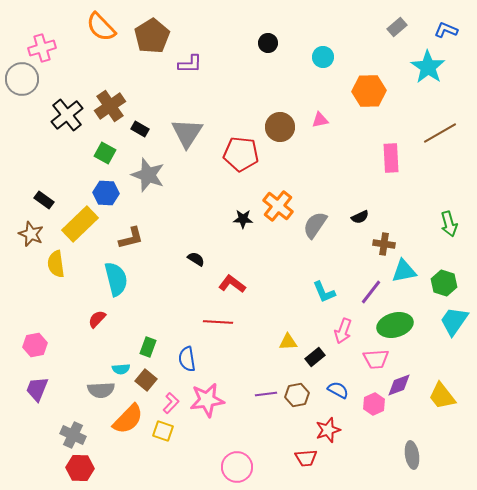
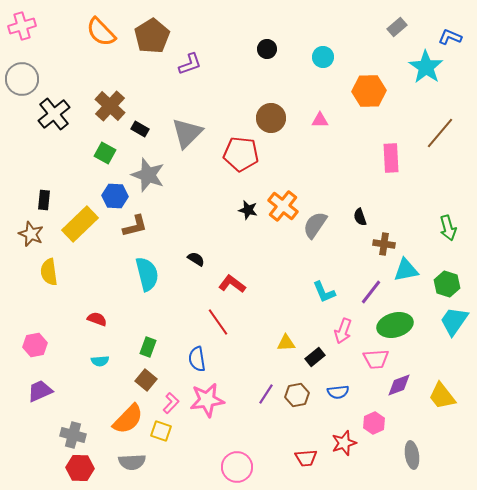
orange semicircle at (101, 27): moved 5 px down
blue L-shape at (446, 30): moved 4 px right, 7 px down
black circle at (268, 43): moved 1 px left, 6 px down
pink cross at (42, 48): moved 20 px left, 22 px up
purple L-shape at (190, 64): rotated 20 degrees counterclockwise
cyan star at (428, 67): moved 2 px left
brown cross at (110, 106): rotated 12 degrees counterclockwise
black cross at (67, 115): moved 13 px left, 1 px up
pink triangle at (320, 120): rotated 12 degrees clockwise
brown circle at (280, 127): moved 9 px left, 9 px up
gray triangle at (187, 133): rotated 12 degrees clockwise
brown line at (440, 133): rotated 20 degrees counterclockwise
blue hexagon at (106, 193): moved 9 px right, 3 px down
black rectangle at (44, 200): rotated 60 degrees clockwise
orange cross at (278, 206): moved 5 px right
black semicircle at (360, 217): rotated 96 degrees clockwise
black star at (243, 219): moved 5 px right, 9 px up; rotated 12 degrees clockwise
green arrow at (449, 224): moved 1 px left, 4 px down
brown L-shape at (131, 238): moved 4 px right, 12 px up
yellow semicircle at (56, 264): moved 7 px left, 8 px down
cyan triangle at (404, 271): moved 2 px right, 1 px up
cyan semicircle at (116, 279): moved 31 px right, 5 px up
green hexagon at (444, 283): moved 3 px right, 1 px down
red semicircle at (97, 319): rotated 66 degrees clockwise
red line at (218, 322): rotated 52 degrees clockwise
yellow triangle at (288, 342): moved 2 px left, 1 px down
blue semicircle at (187, 359): moved 10 px right
cyan semicircle at (121, 369): moved 21 px left, 8 px up
purple trapezoid at (37, 389): moved 3 px right, 2 px down; rotated 44 degrees clockwise
gray semicircle at (101, 390): moved 31 px right, 72 px down
blue semicircle at (338, 390): moved 2 px down; rotated 145 degrees clockwise
purple line at (266, 394): rotated 50 degrees counterclockwise
pink hexagon at (374, 404): moved 19 px down
red star at (328, 430): moved 16 px right, 13 px down
yellow square at (163, 431): moved 2 px left
gray cross at (73, 435): rotated 10 degrees counterclockwise
